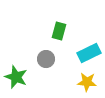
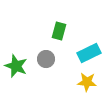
green star: moved 11 px up
